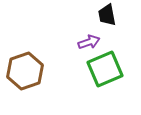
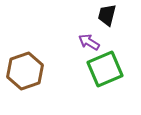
black trapezoid: rotated 25 degrees clockwise
purple arrow: rotated 130 degrees counterclockwise
